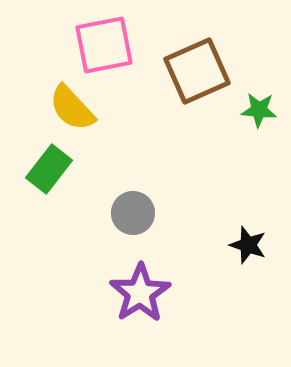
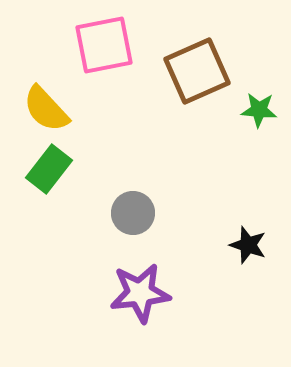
yellow semicircle: moved 26 px left, 1 px down
purple star: rotated 26 degrees clockwise
